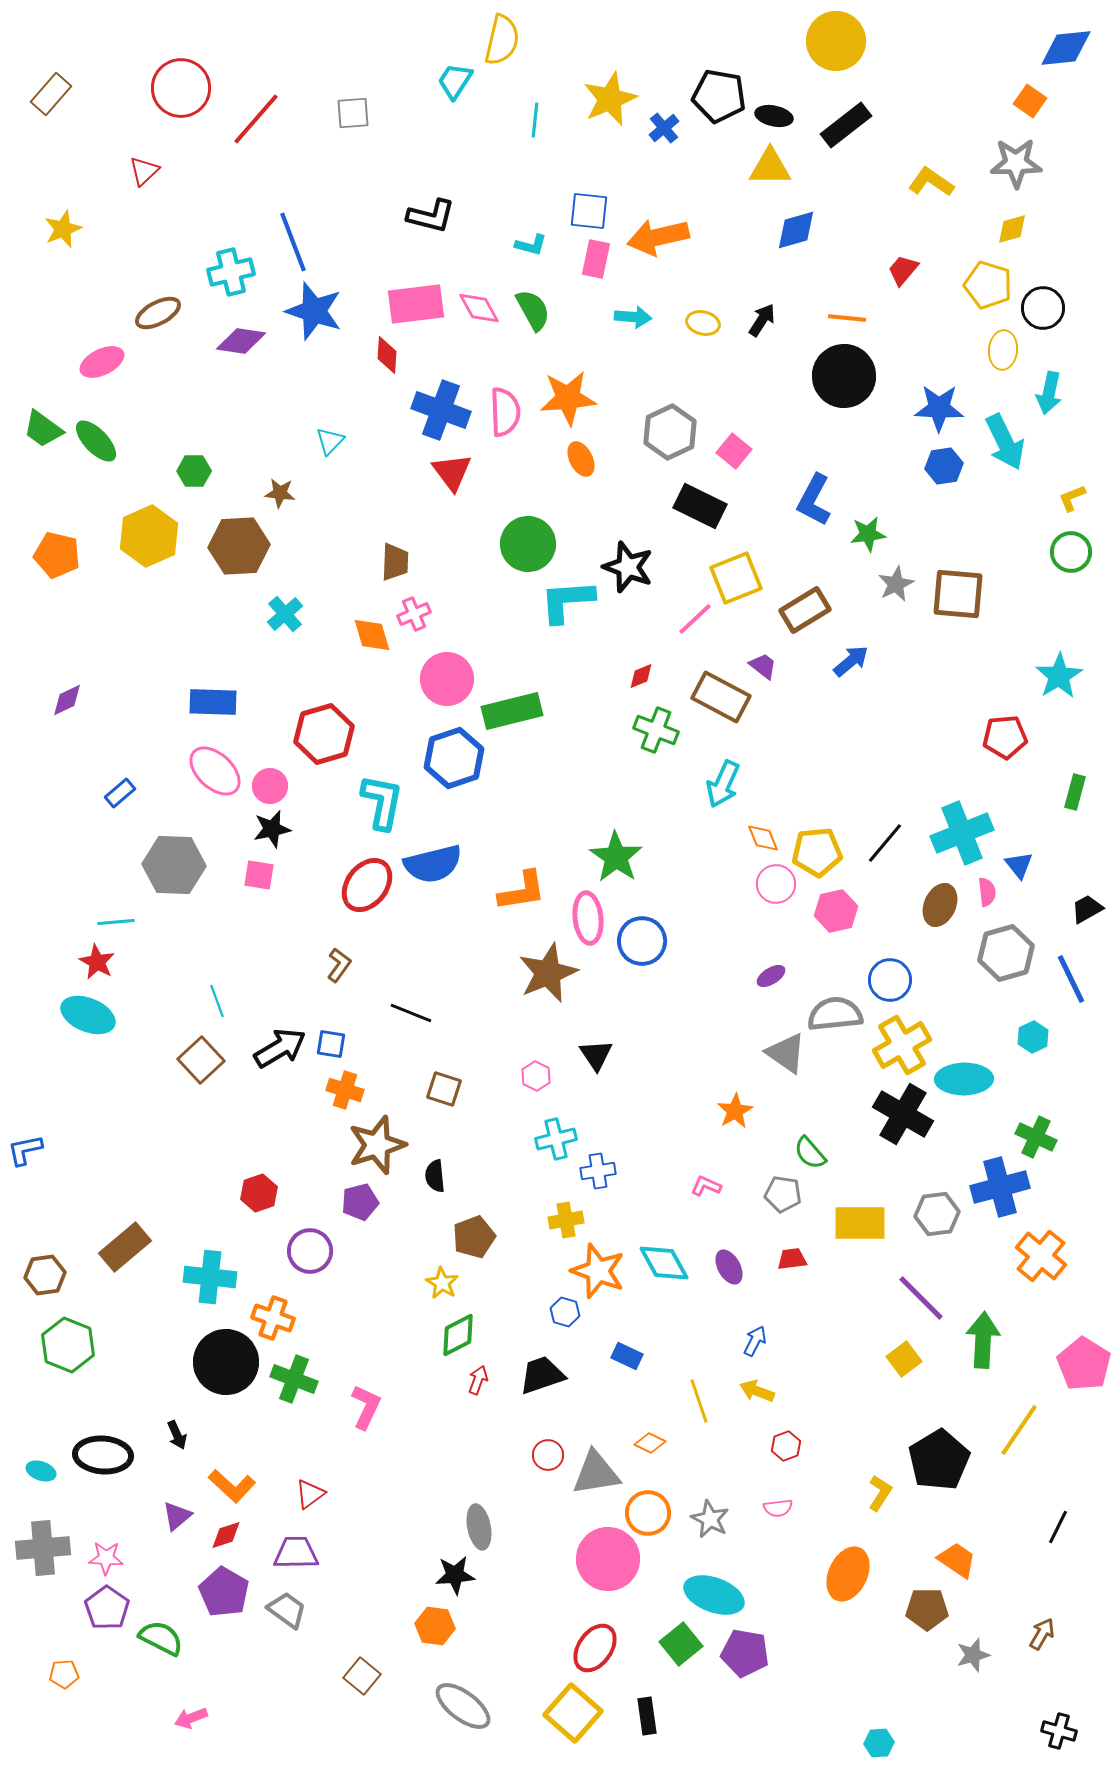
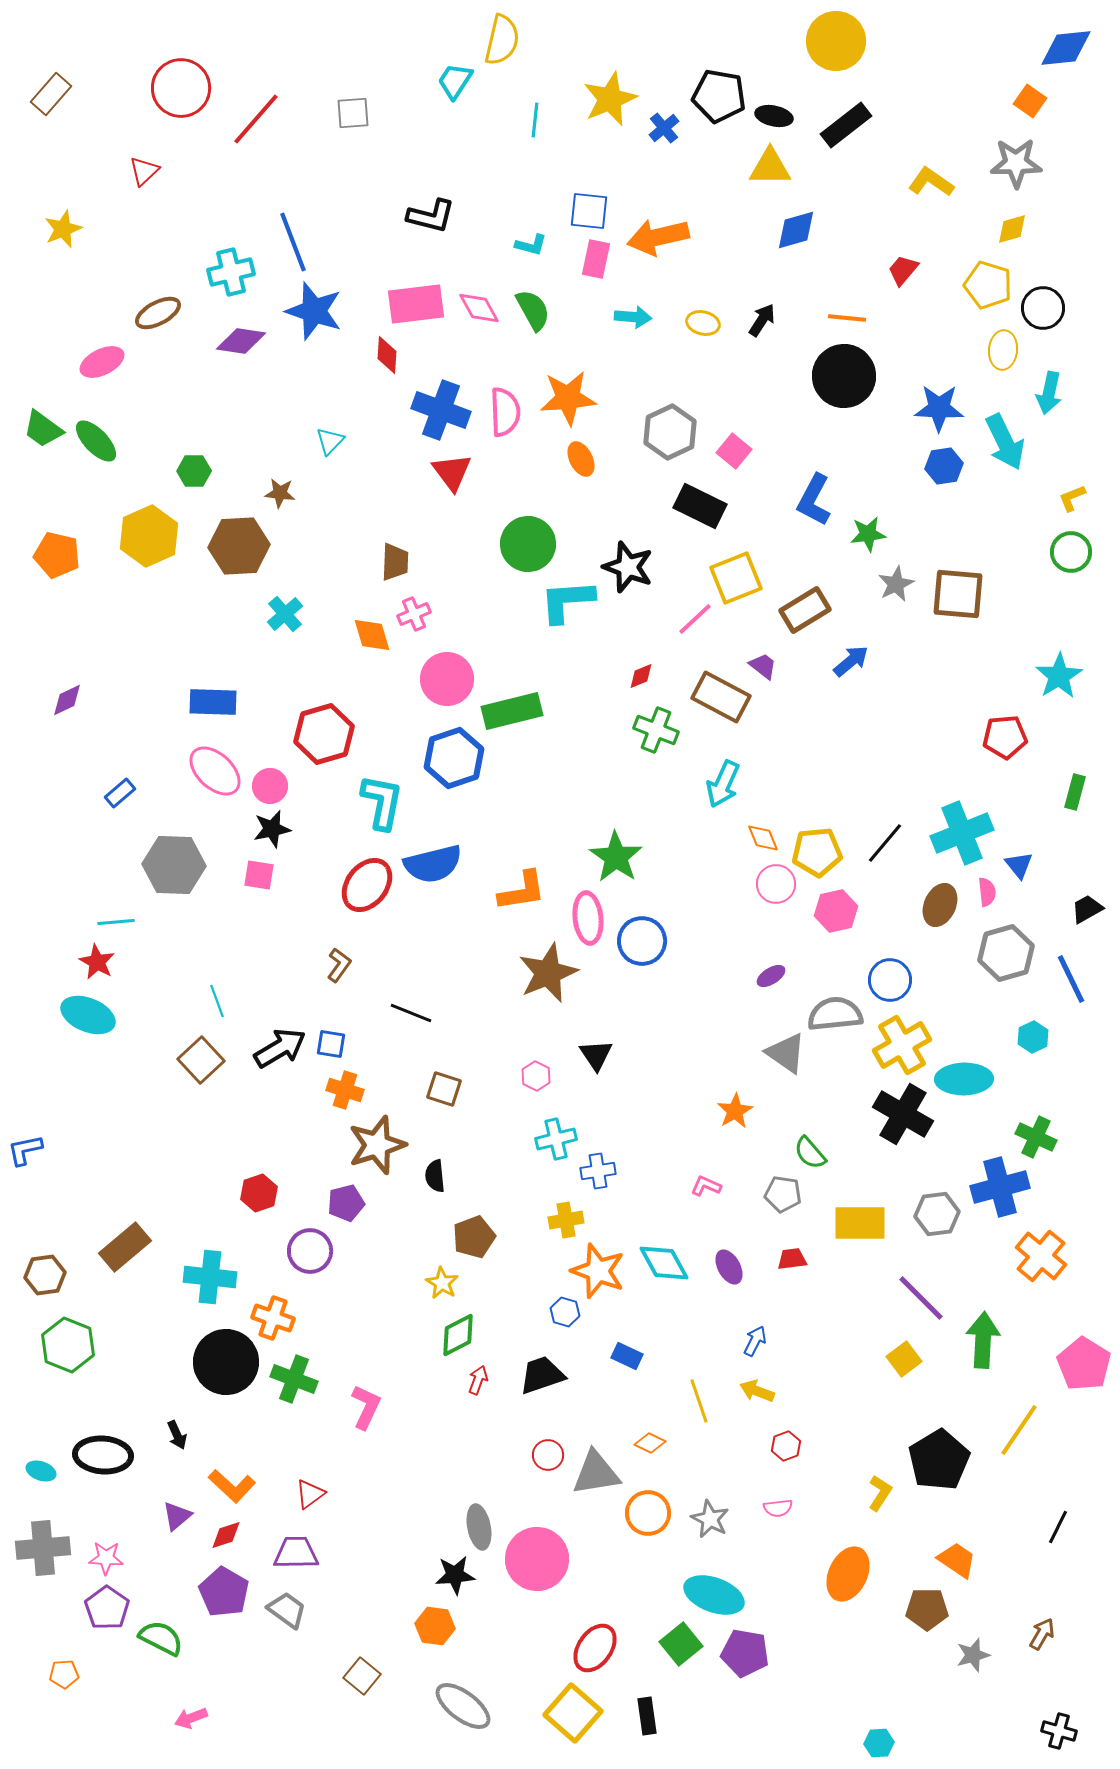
purple pentagon at (360, 1202): moved 14 px left, 1 px down
pink circle at (608, 1559): moved 71 px left
